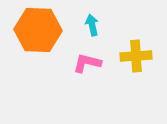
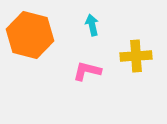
orange hexagon: moved 8 px left, 5 px down; rotated 12 degrees clockwise
pink L-shape: moved 8 px down
